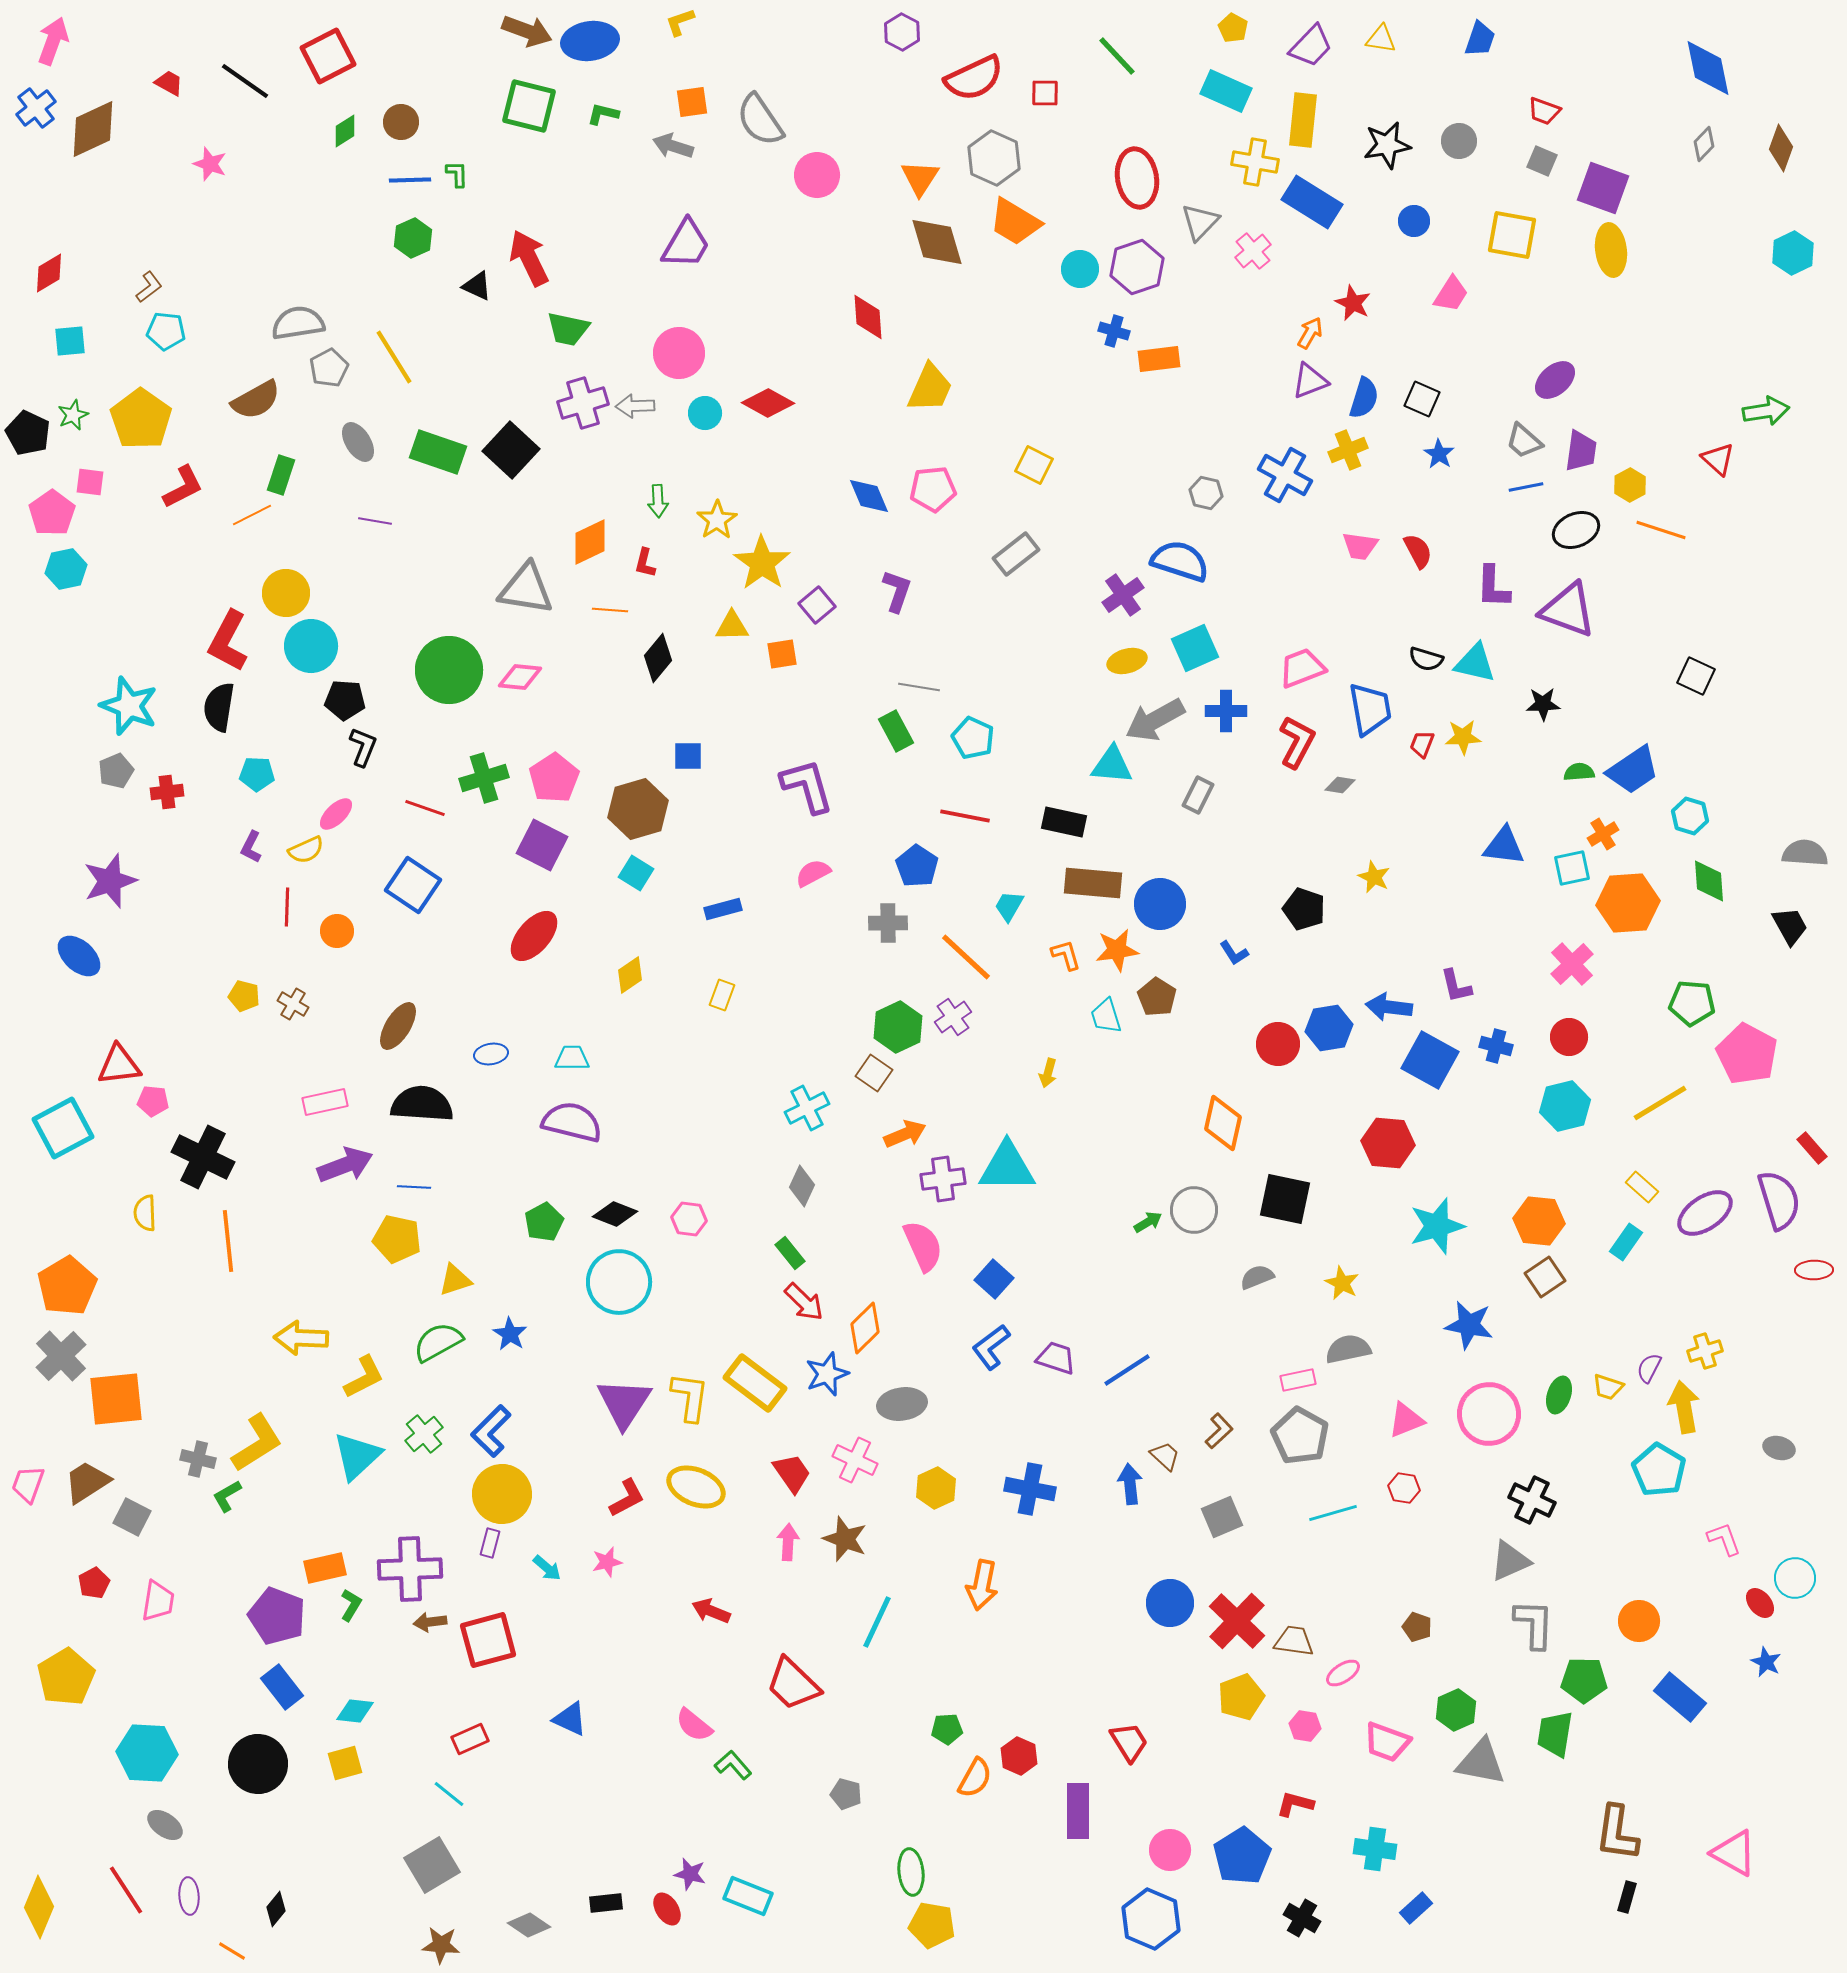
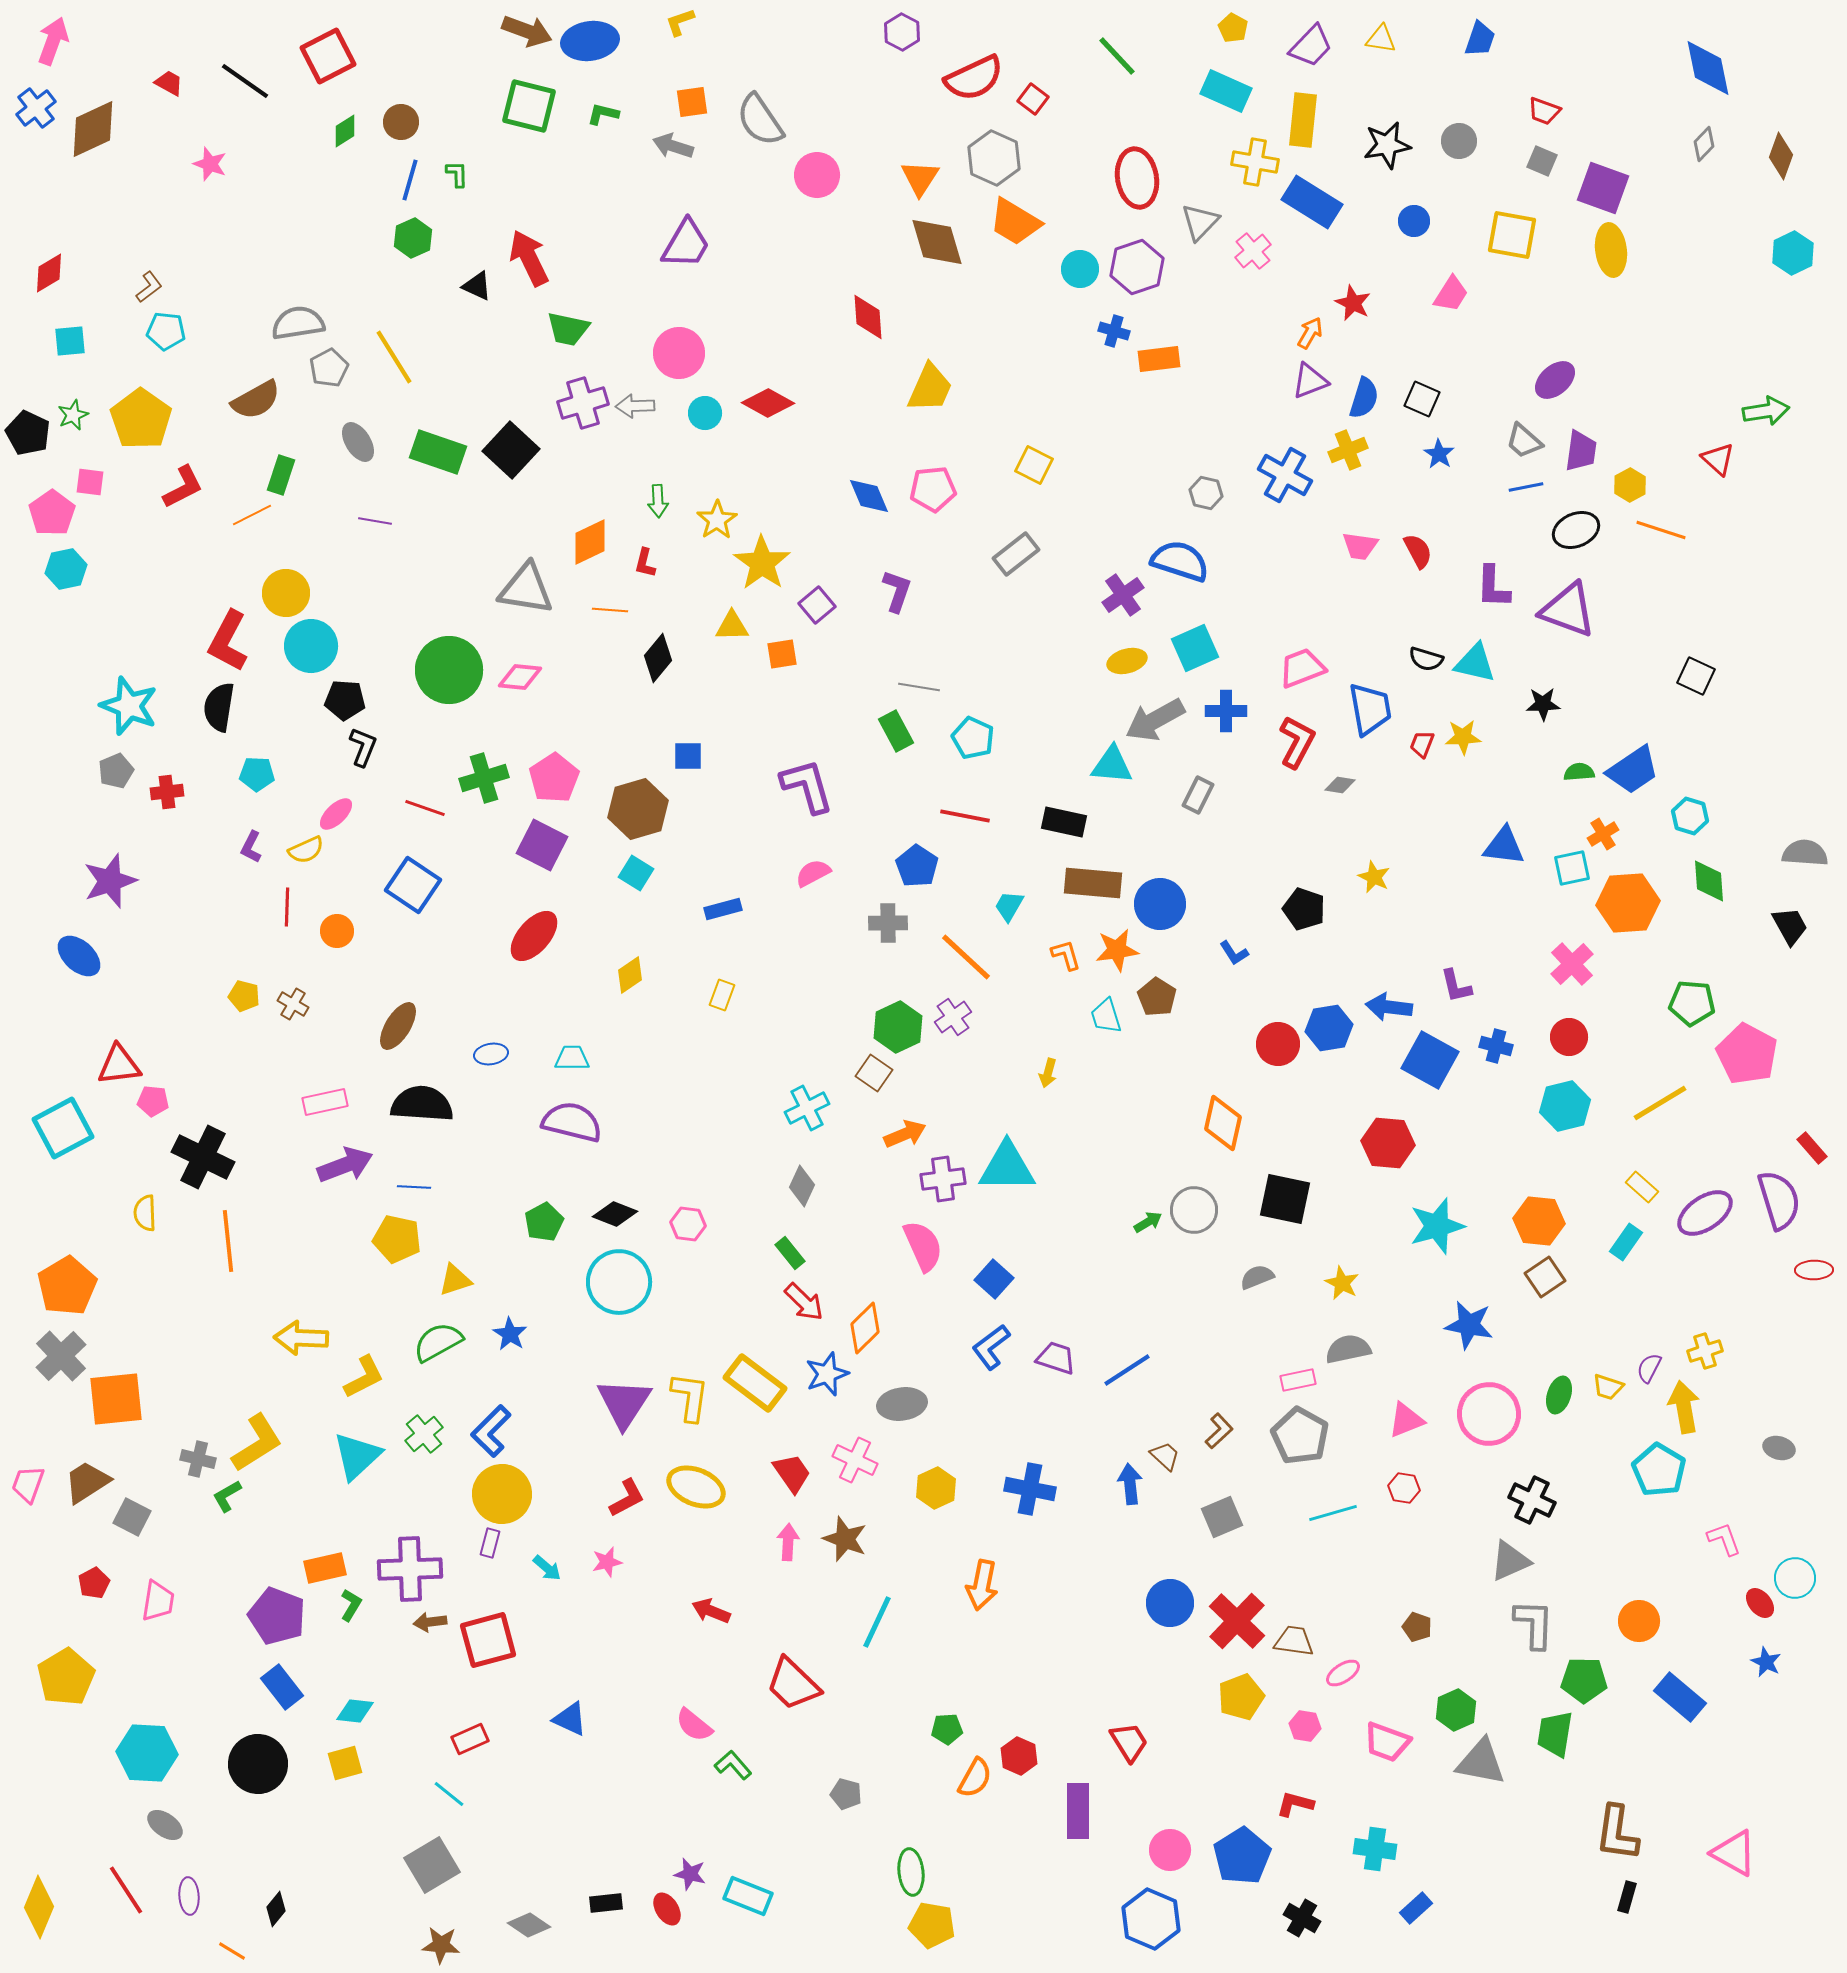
red square at (1045, 93): moved 12 px left, 6 px down; rotated 36 degrees clockwise
brown diamond at (1781, 148): moved 8 px down
blue line at (410, 180): rotated 72 degrees counterclockwise
pink hexagon at (689, 1219): moved 1 px left, 5 px down
